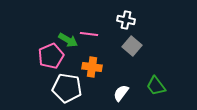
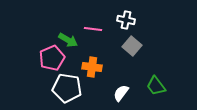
pink line: moved 4 px right, 5 px up
pink pentagon: moved 1 px right, 2 px down
